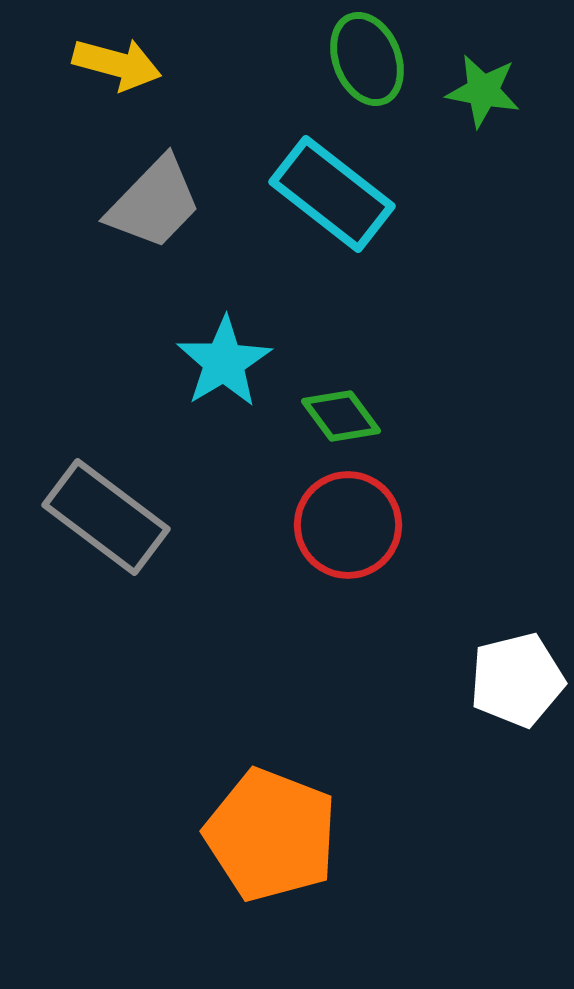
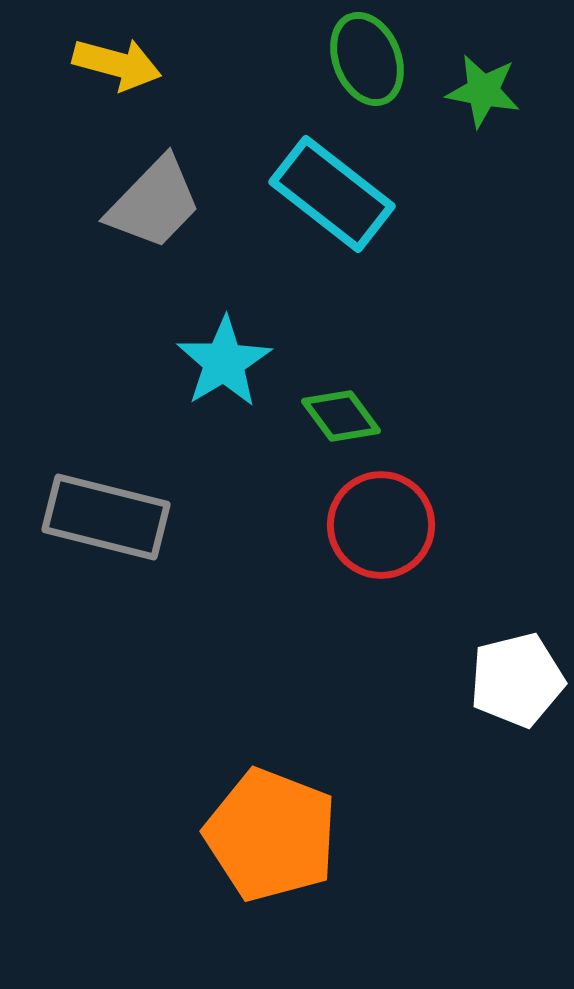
gray rectangle: rotated 23 degrees counterclockwise
red circle: moved 33 px right
